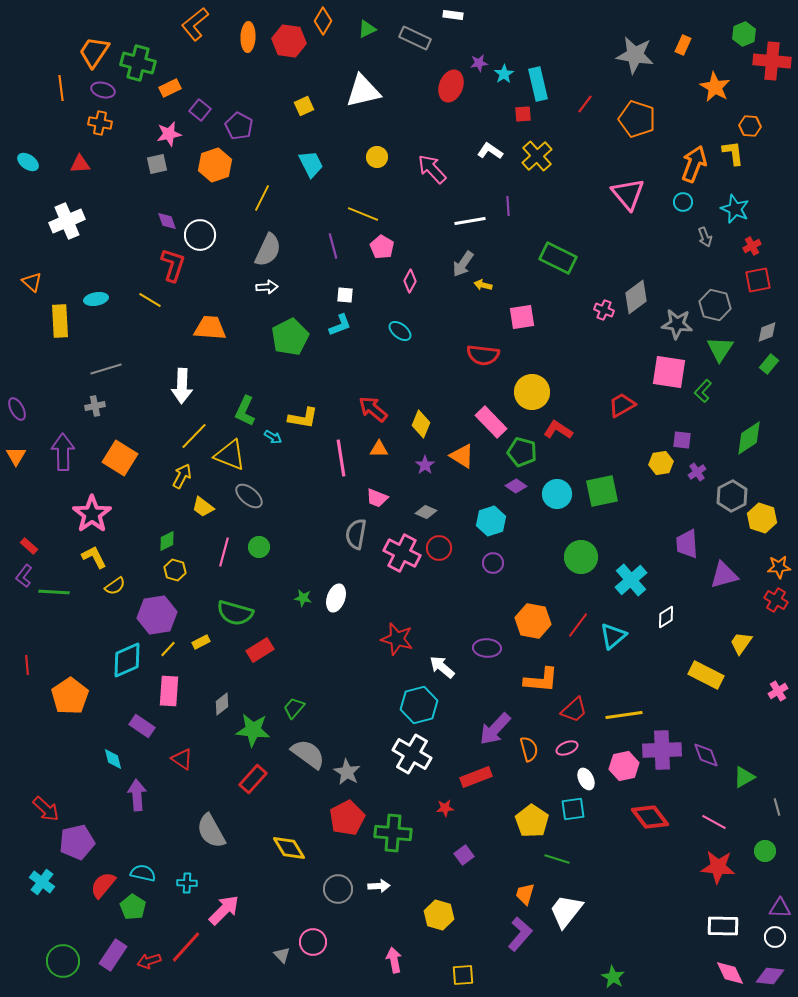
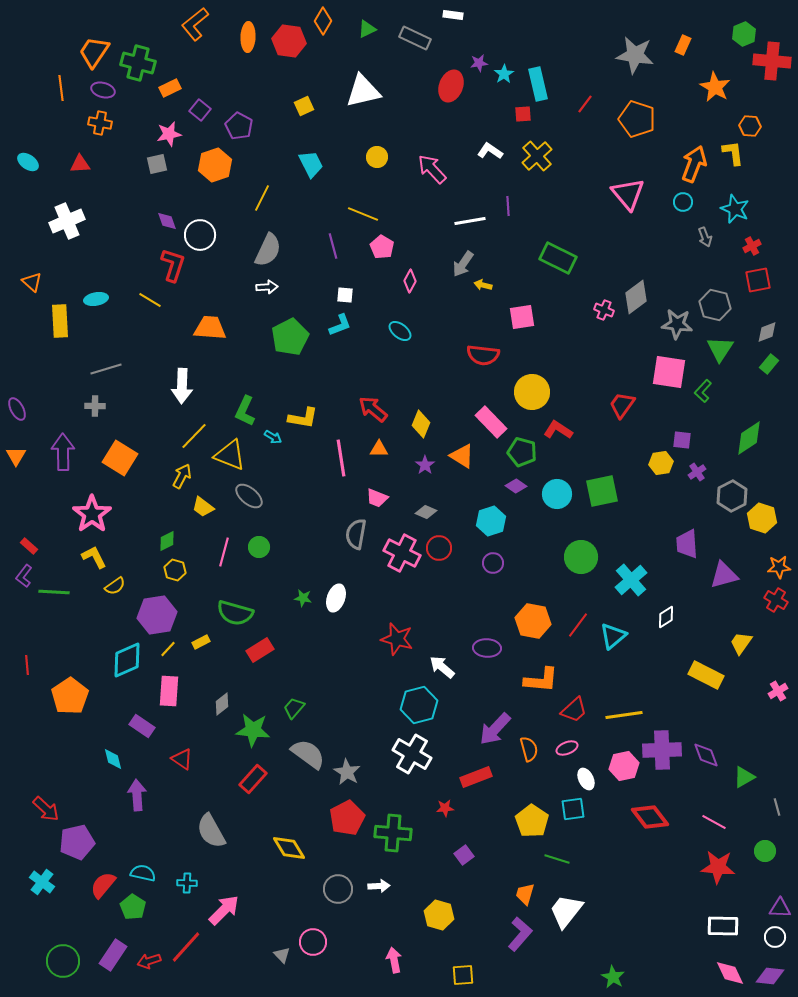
red trapezoid at (622, 405): rotated 24 degrees counterclockwise
gray cross at (95, 406): rotated 12 degrees clockwise
